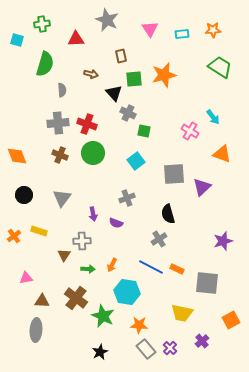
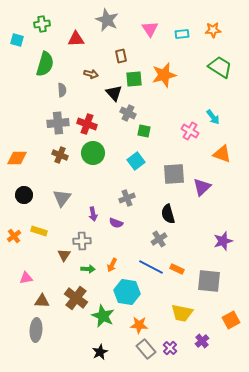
orange diamond at (17, 156): moved 2 px down; rotated 70 degrees counterclockwise
gray square at (207, 283): moved 2 px right, 2 px up
